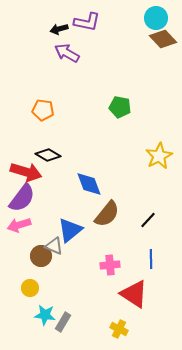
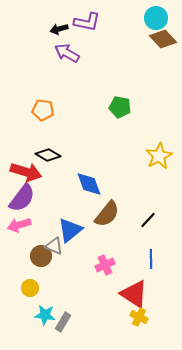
pink cross: moved 5 px left; rotated 18 degrees counterclockwise
yellow cross: moved 20 px right, 12 px up
